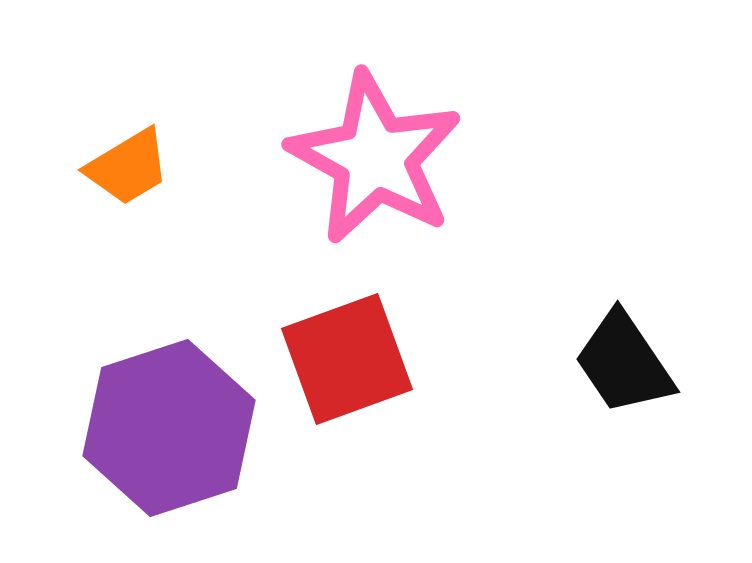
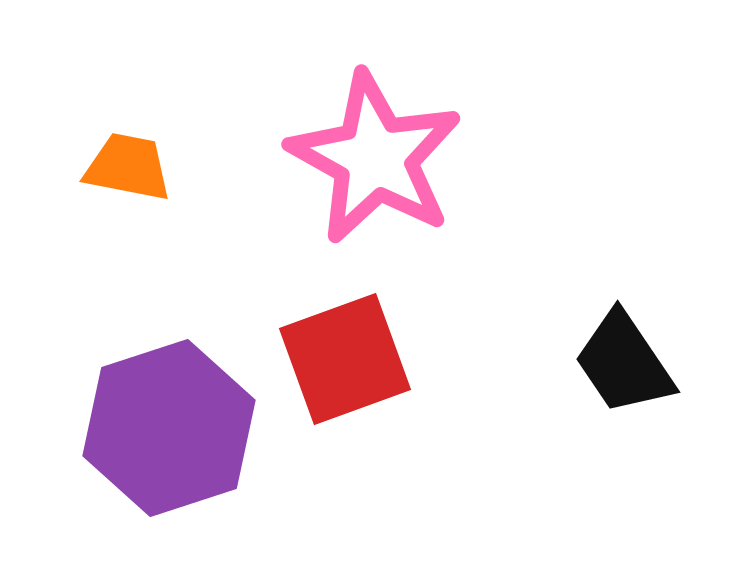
orange trapezoid: rotated 138 degrees counterclockwise
red square: moved 2 px left
